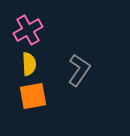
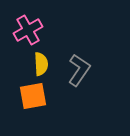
yellow semicircle: moved 12 px right
